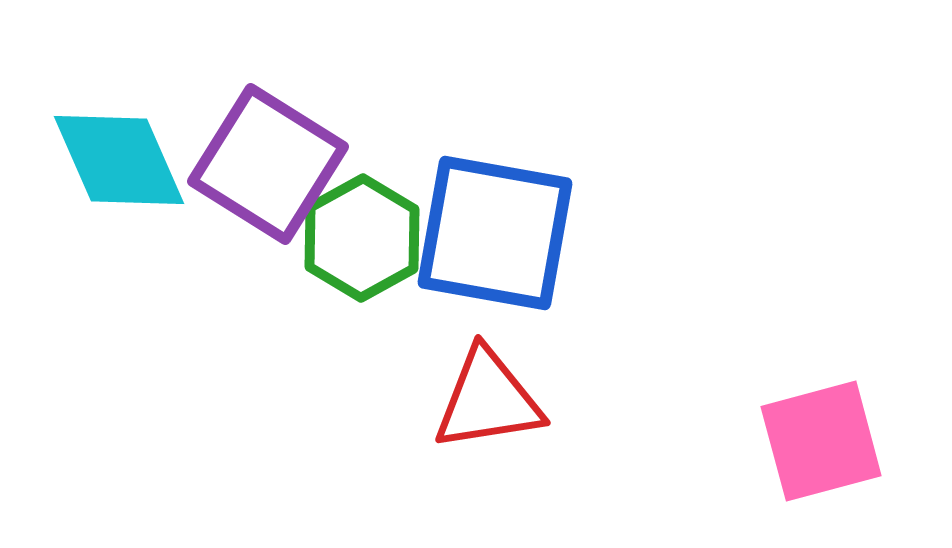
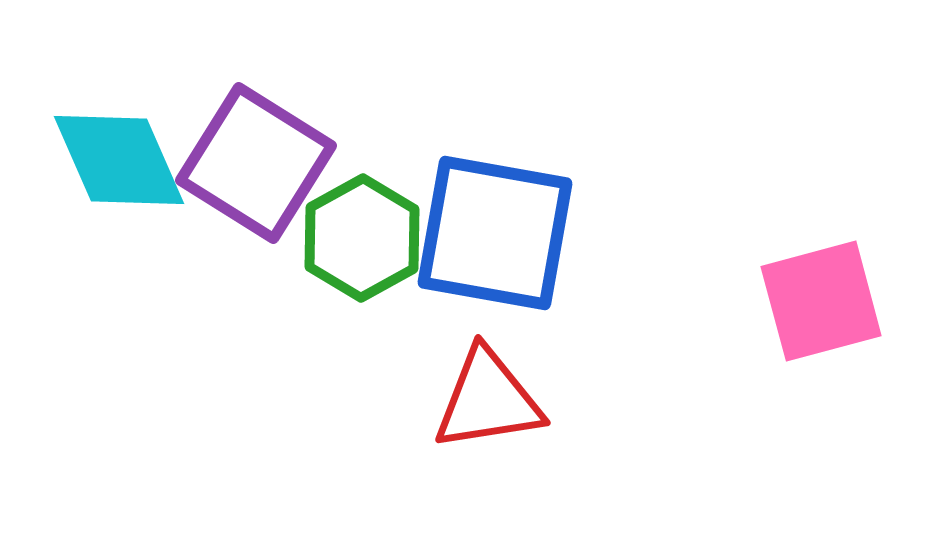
purple square: moved 12 px left, 1 px up
pink square: moved 140 px up
